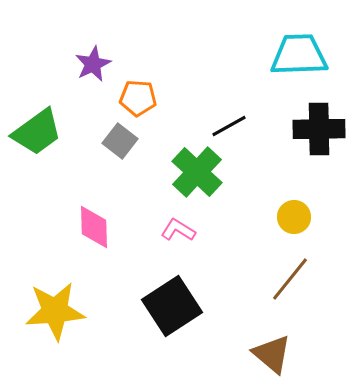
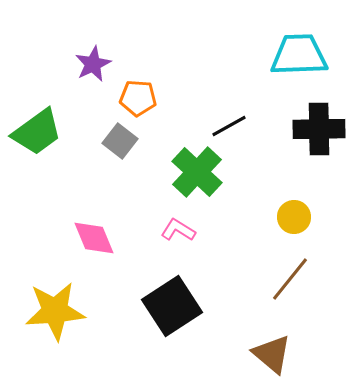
pink diamond: moved 11 px down; rotated 21 degrees counterclockwise
